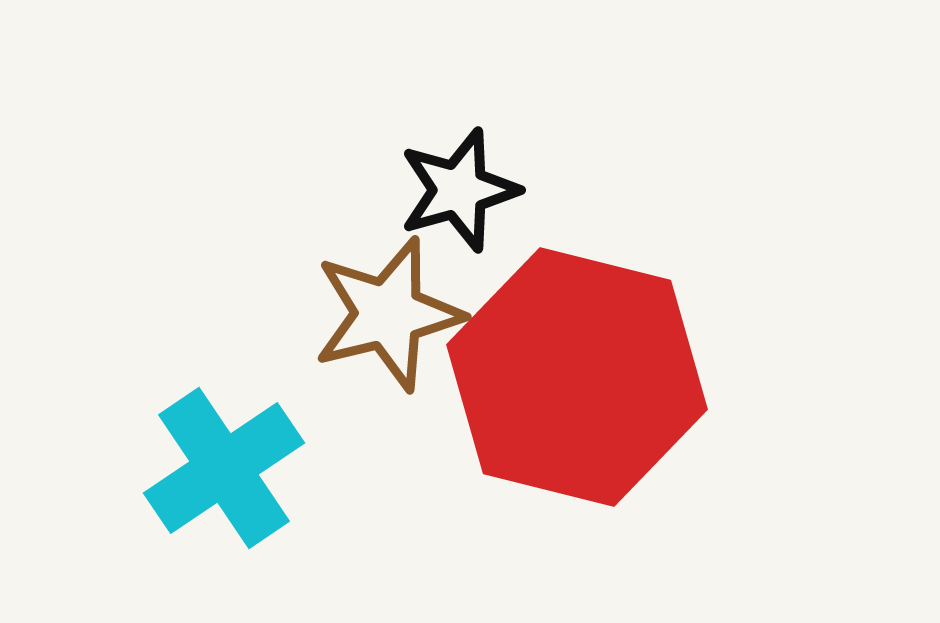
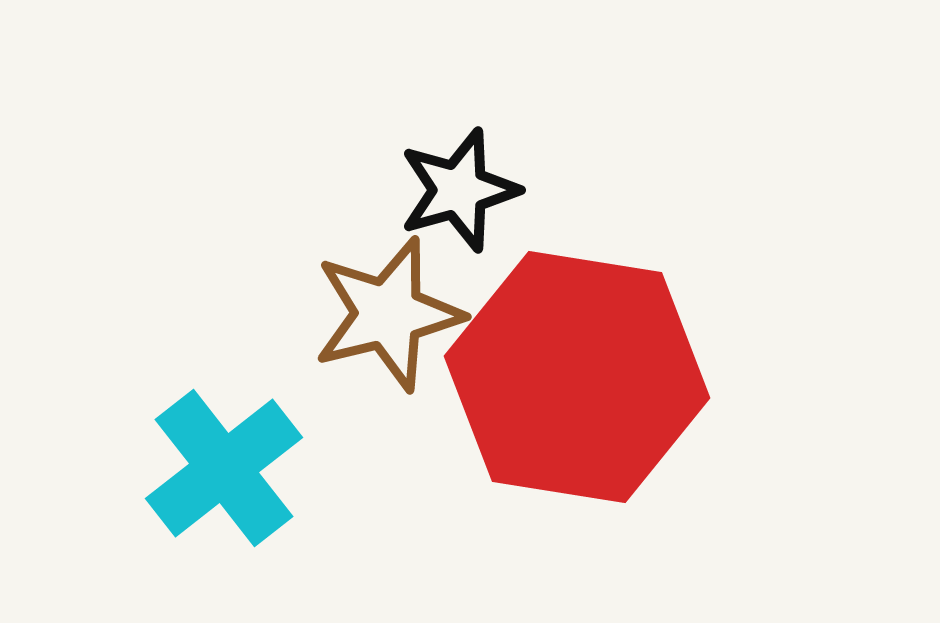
red hexagon: rotated 5 degrees counterclockwise
cyan cross: rotated 4 degrees counterclockwise
